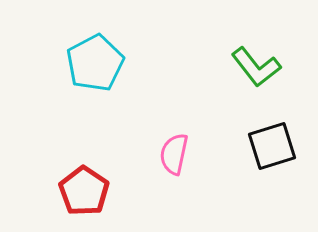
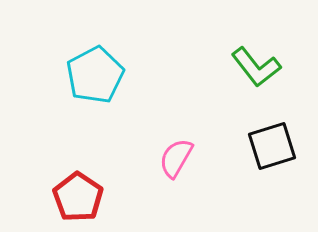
cyan pentagon: moved 12 px down
pink semicircle: moved 2 px right, 4 px down; rotated 18 degrees clockwise
red pentagon: moved 6 px left, 6 px down
